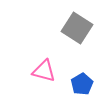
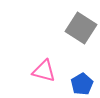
gray square: moved 4 px right
